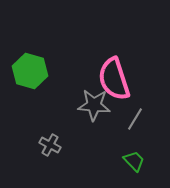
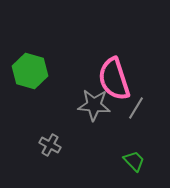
gray line: moved 1 px right, 11 px up
